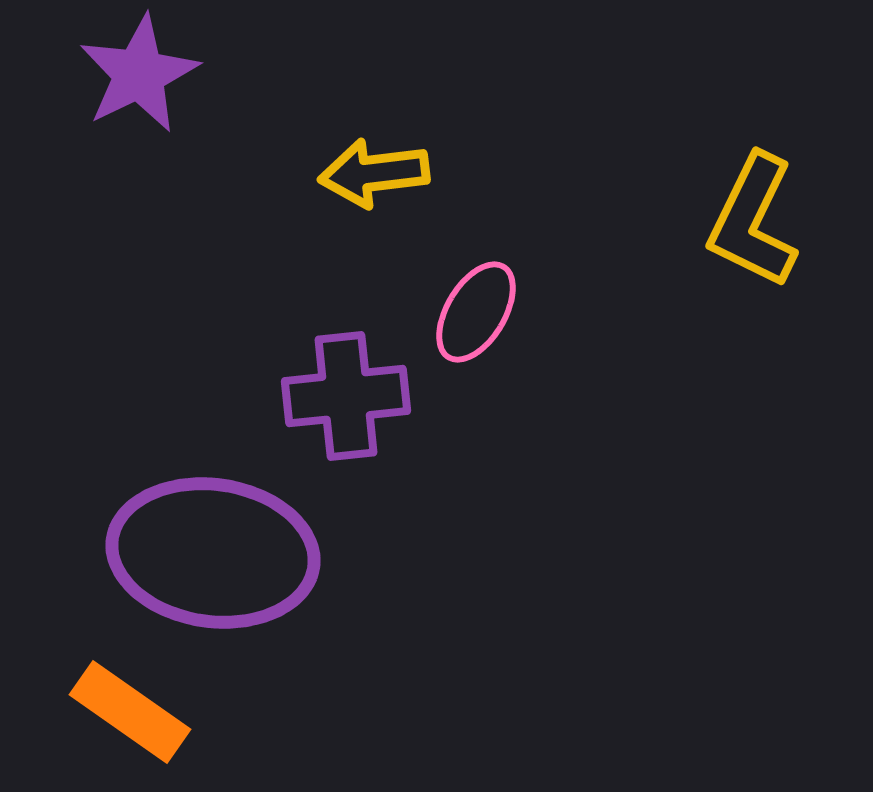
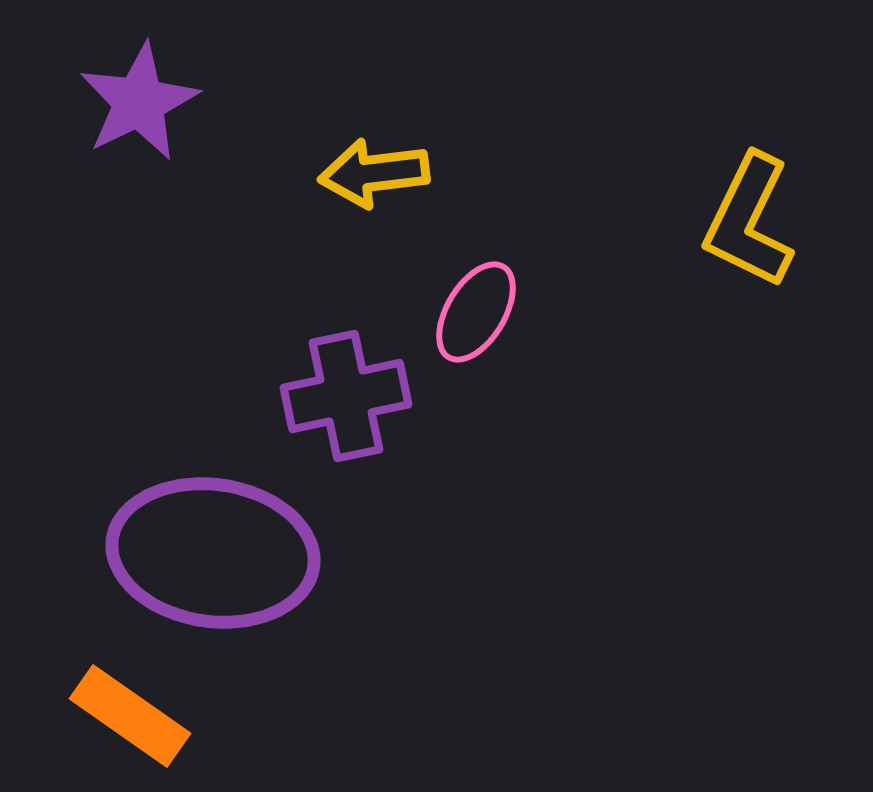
purple star: moved 28 px down
yellow L-shape: moved 4 px left
purple cross: rotated 6 degrees counterclockwise
orange rectangle: moved 4 px down
